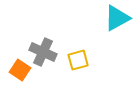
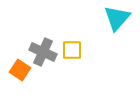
cyan triangle: rotated 20 degrees counterclockwise
yellow square: moved 6 px left, 10 px up; rotated 15 degrees clockwise
